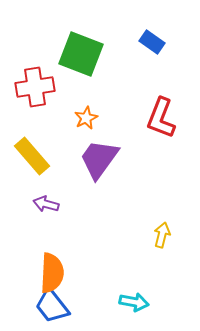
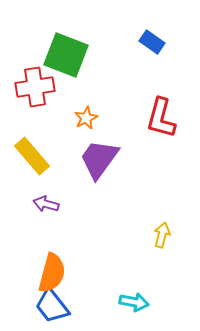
green square: moved 15 px left, 1 px down
red L-shape: rotated 6 degrees counterclockwise
orange semicircle: rotated 12 degrees clockwise
